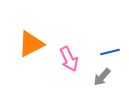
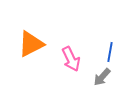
blue line: rotated 66 degrees counterclockwise
pink arrow: moved 2 px right
